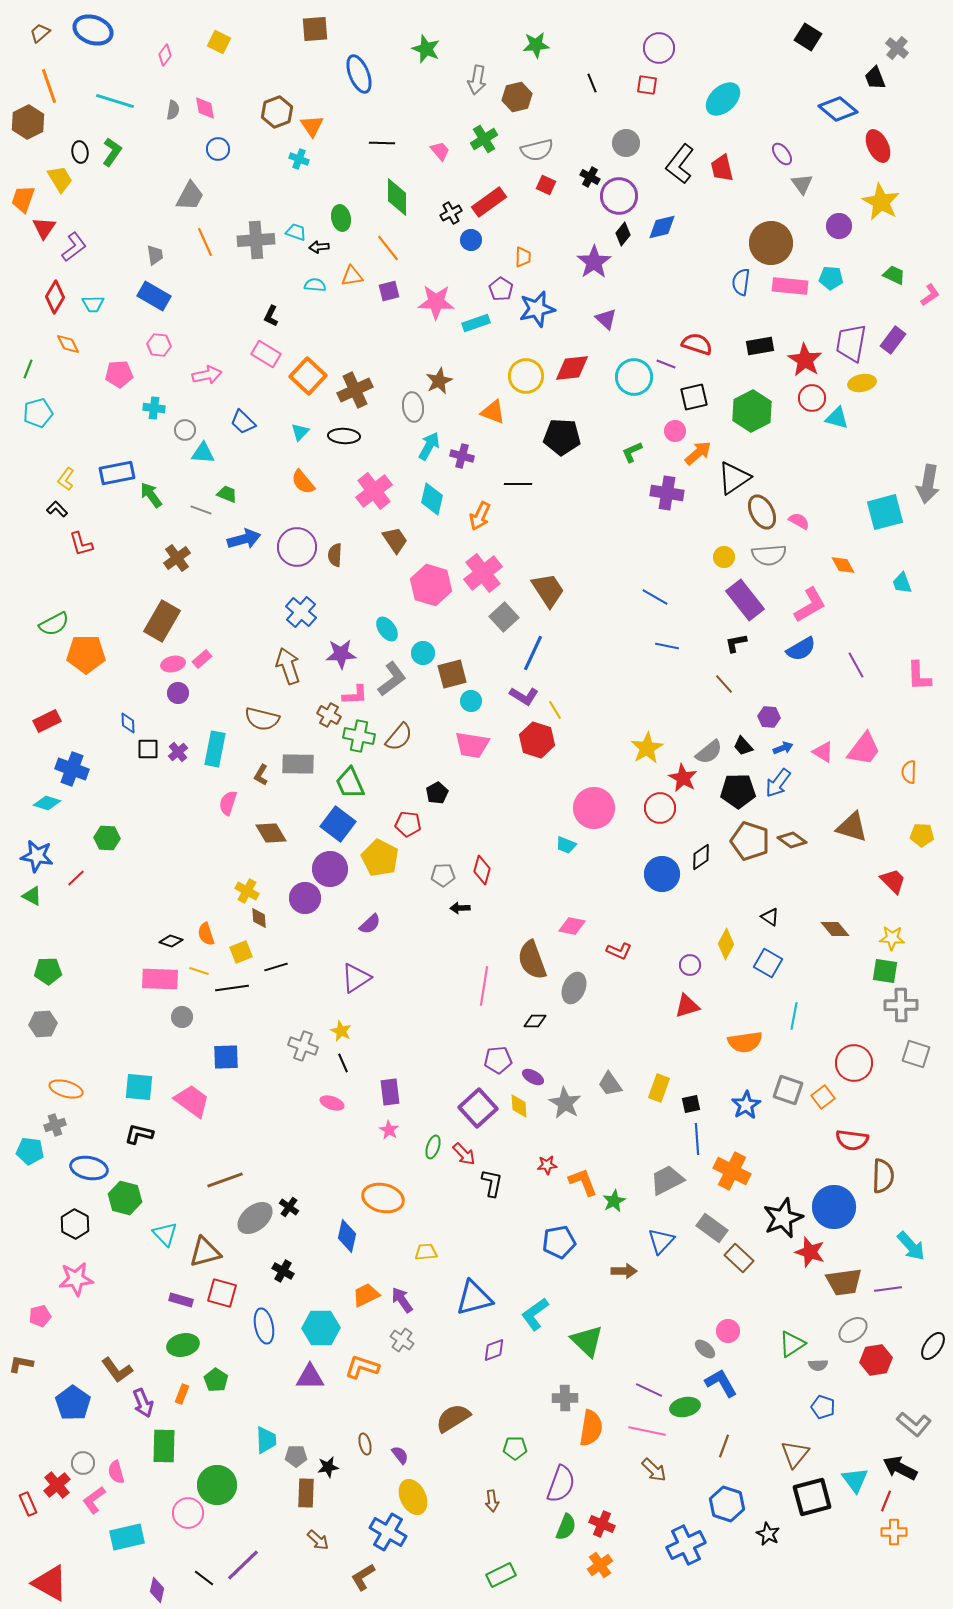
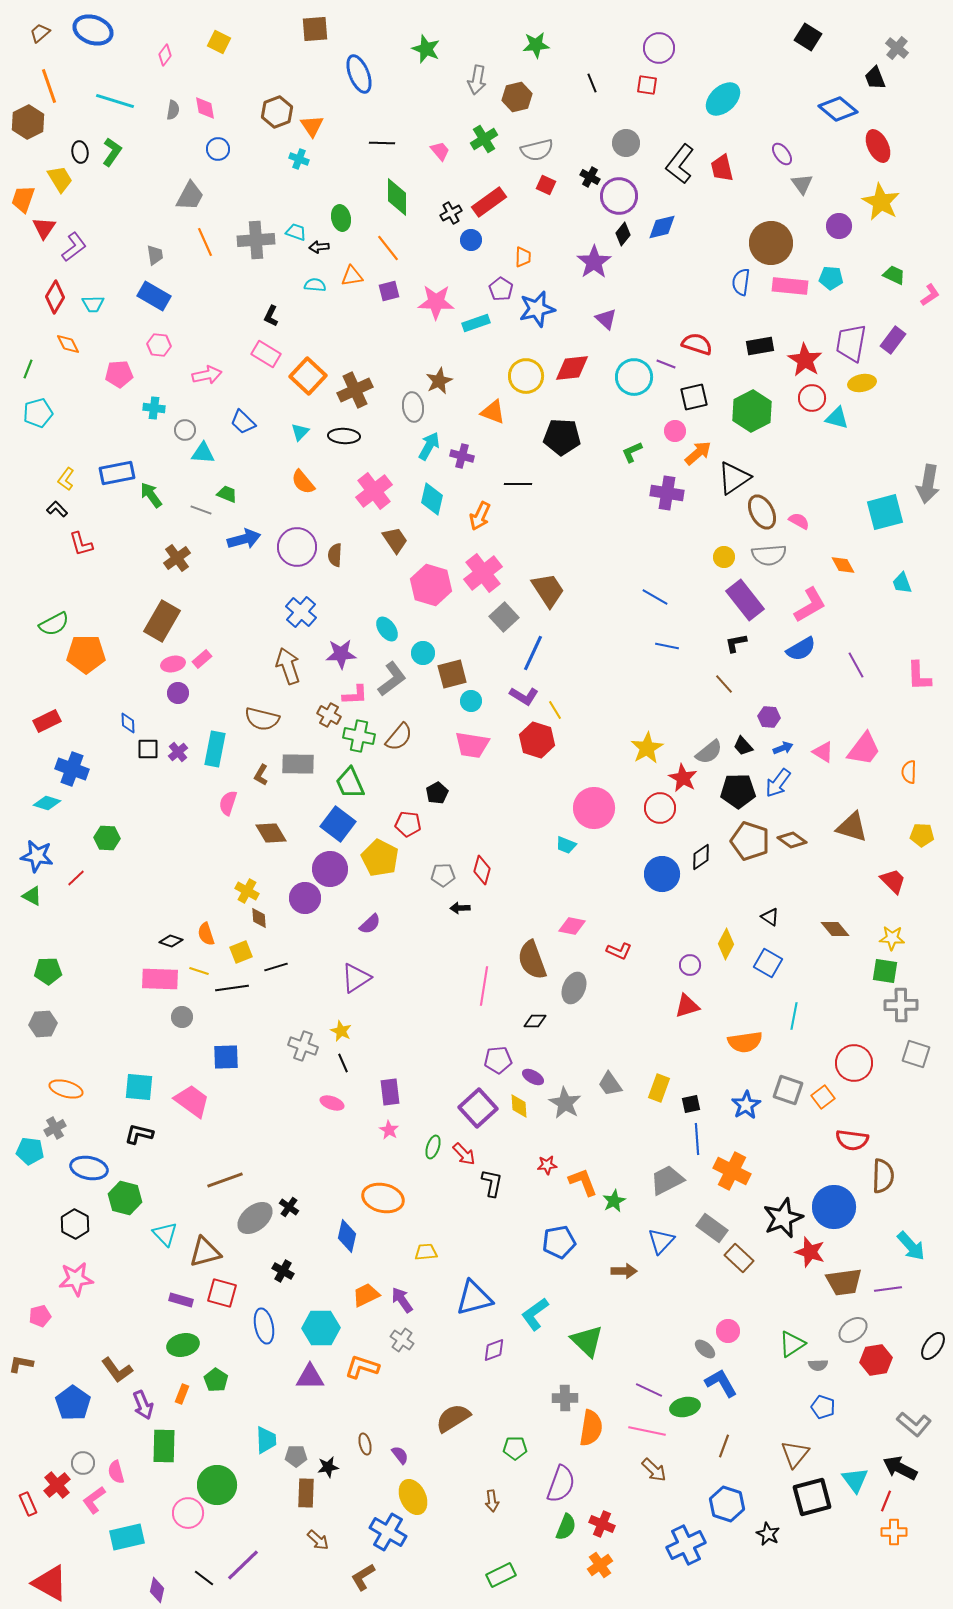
gray cross at (55, 1125): moved 3 px down; rotated 10 degrees counterclockwise
purple arrow at (143, 1403): moved 2 px down
